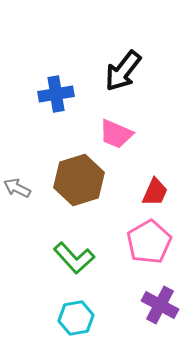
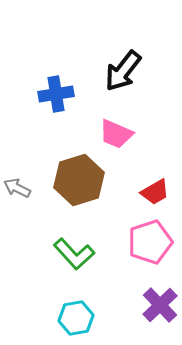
red trapezoid: rotated 36 degrees clockwise
pink pentagon: moved 1 px right; rotated 12 degrees clockwise
green L-shape: moved 4 px up
purple cross: rotated 18 degrees clockwise
